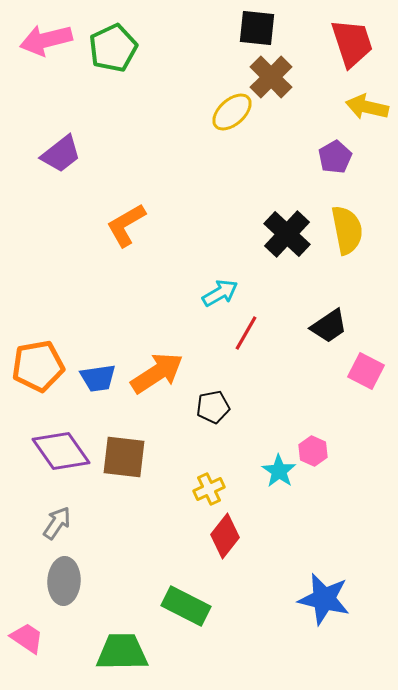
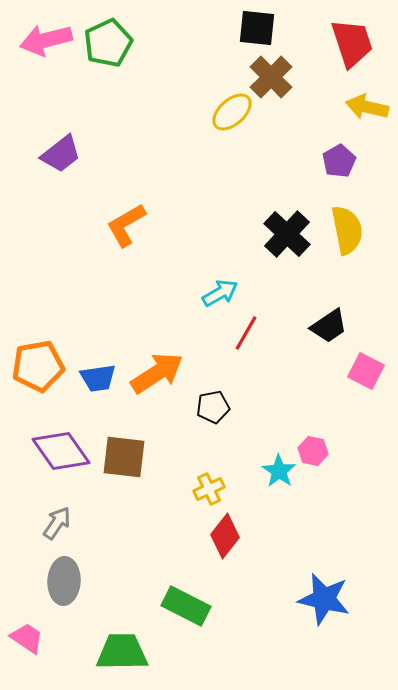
green pentagon: moved 5 px left, 5 px up
purple pentagon: moved 4 px right, 4 px down
pink hexagon: rotated 12 degrees counterclockwise
